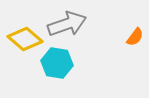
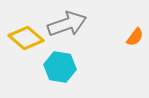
yellow diamond: moved 1 px right, 1 px up
cyan hexagon: moved 3 px right, 4 px down
